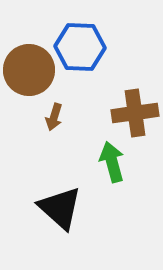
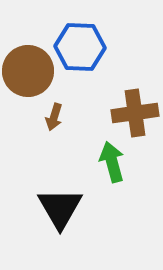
brown circle: moved 1 px left, 1 px down
black triangle: rotated 18 degrees clockwise
